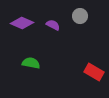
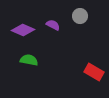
purple diamond: moved 1 px right, 7 px down
green semicircle: moved 2 px left, 3 px up
